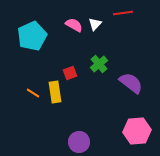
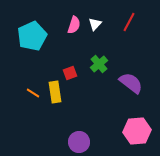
red line: moved 6 px right, 9 px down; rotated 54 degrees counterclockwise
pink semicircle: rotated 78 degrees clockwise
